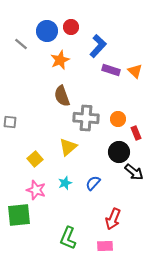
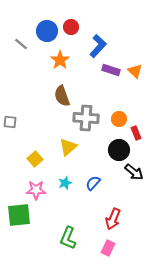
orange star: rotated 12 degrees counterclockwise
orange circle: moved 1 px right
black circle: moved 2 px up
pink star: rotated 18 degrees counterclockwise
pink rectangle: moved 3 px right, 2 px down; rotated 63 degrees counterclockwise
